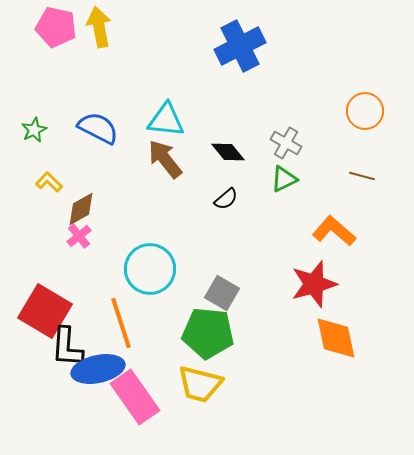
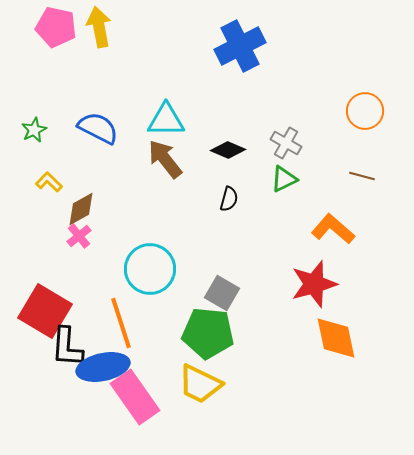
cyan triangle: rotated 6 degrees counterclockwise
black diamond: moved 2 px up; rotated 28 degrees counterclockwise
black semicircle: moved 3 px right; rotated 35 degrees counterclockwise
orange L-shape: moved 1 px left, 2 px up
blue ellipse: moved 5 px right, 2 px up
yellow trapezoid: rotated 12 degrees clockwise
